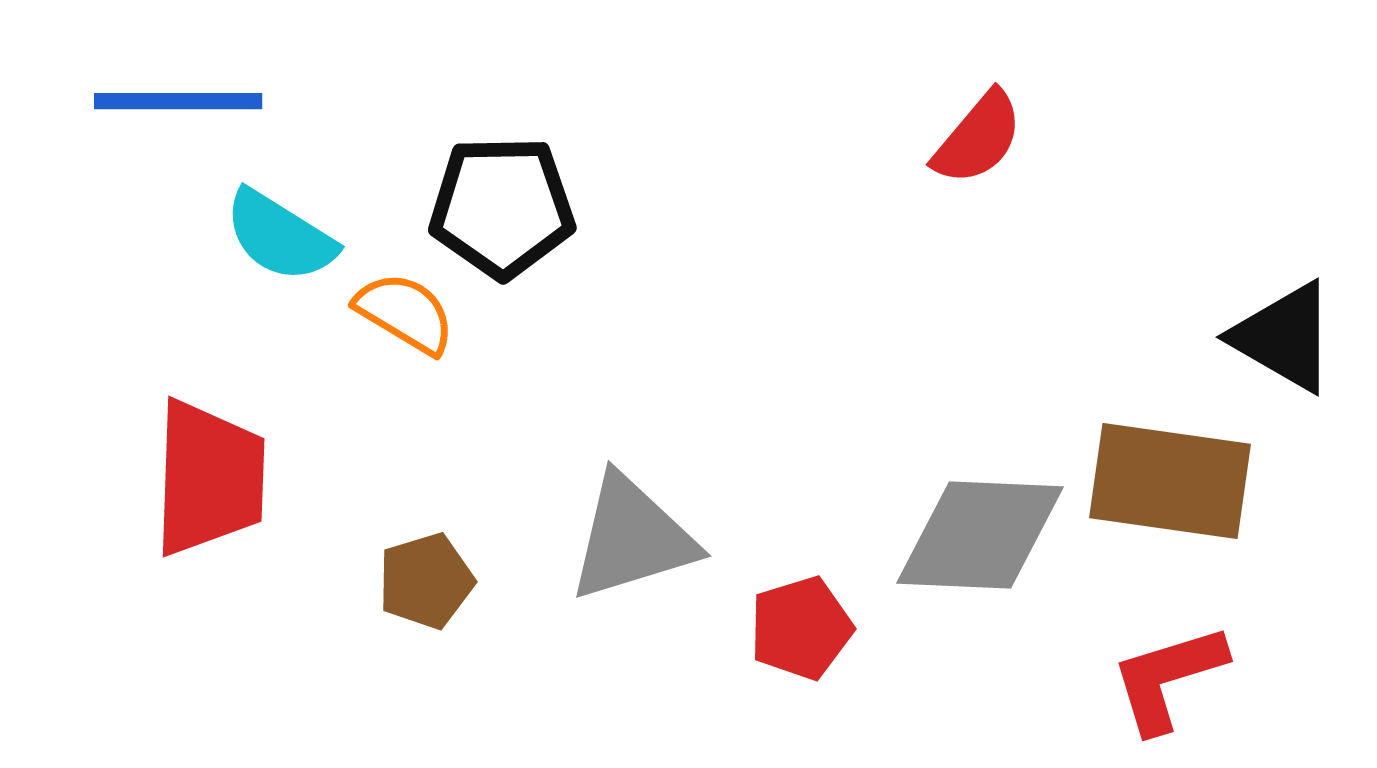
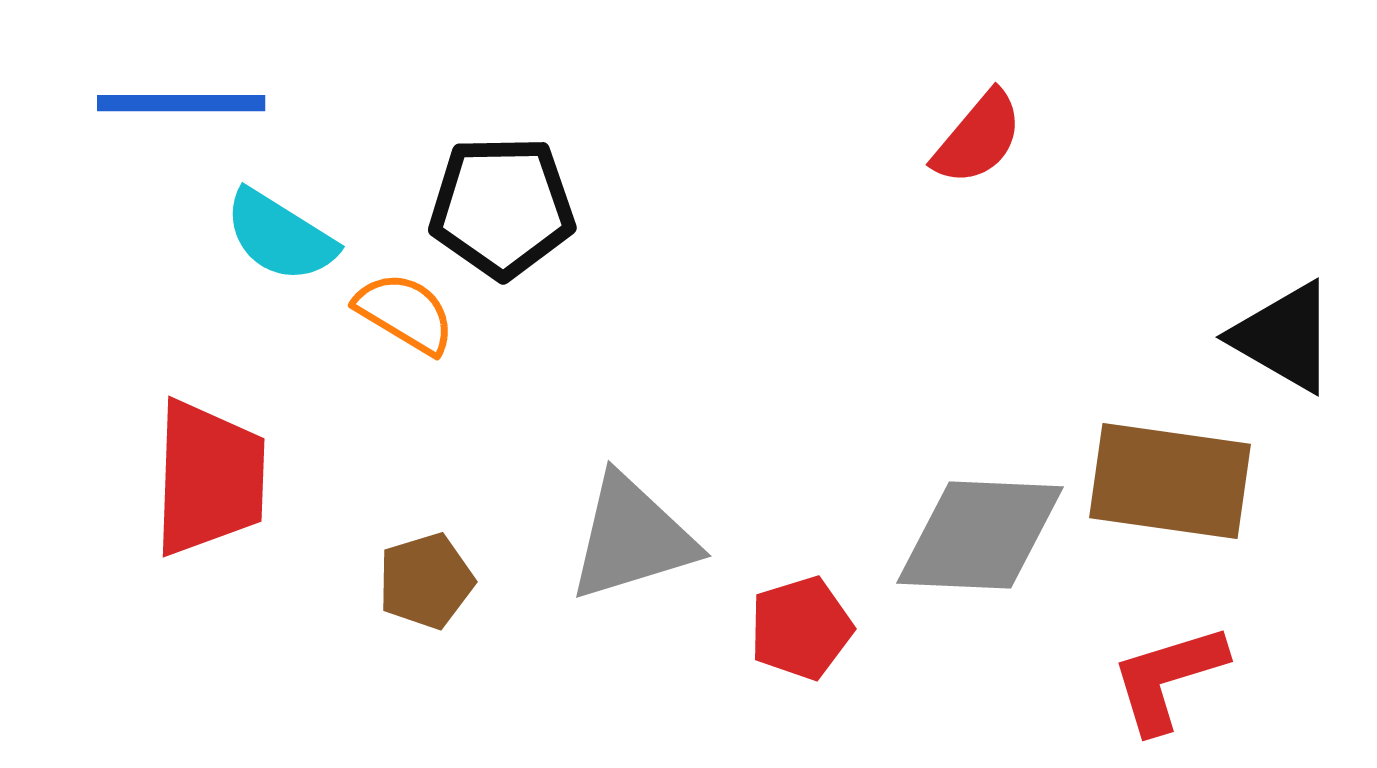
blue line: moved 3 px right, 2 px down
